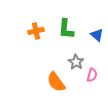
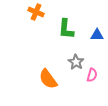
orange cross: moved 19 px up; rotated 35 degrees clockwise
blue triangle: rotated 40 degrees counterclockwise
orange semicircle: moved 8 px left, 3 px up
